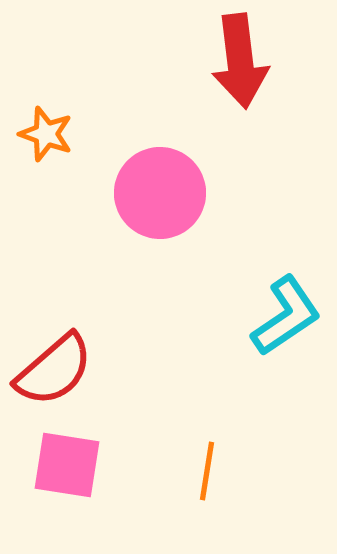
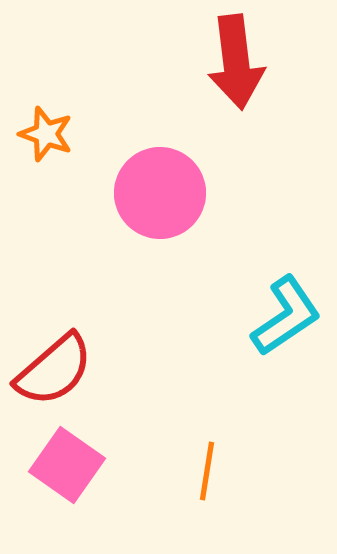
red arrow: moved 4 px left, 1 px down
pink square: rotated 26 degrees clockwise
